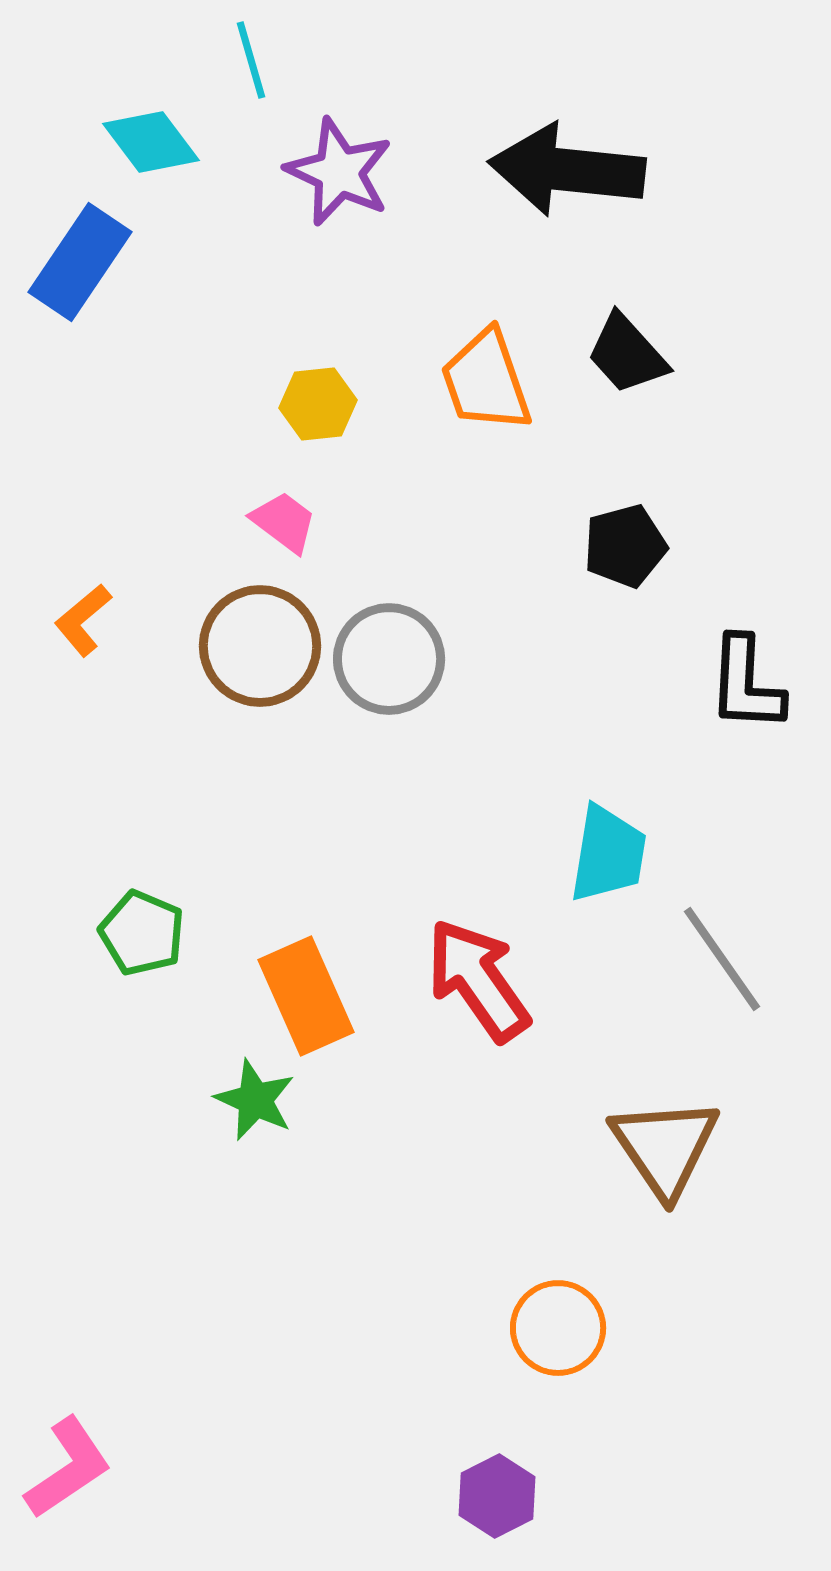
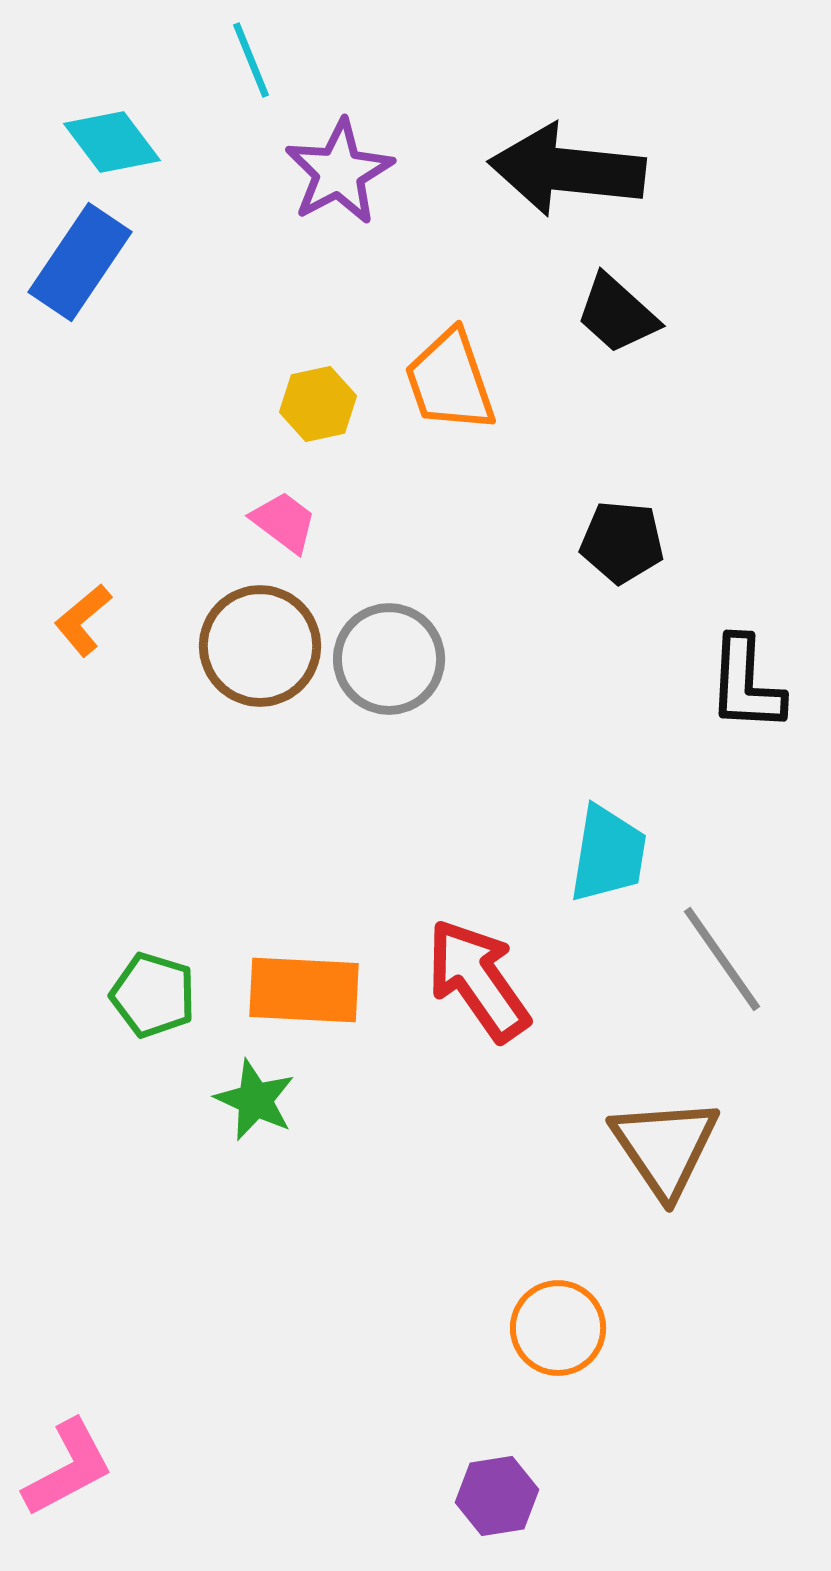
cyan line: rotated 6 degrees counterclockwise
cyan diamond: moved 39 px left
purple star: rotated 19 degrees clockwise
black trapezoid: moved 10 px left, 40 px up; rotated 6 degrees counterclockwise
orange trapezoid: moved 36 px left
yellow hexagon: rotated 6 degrees counterclockwise
black pentagon: moved 3 px left, 4 px up; rotated 20 degrees clockwise
green pentagon: moved 11 px right, 62 px down; rotated 6 degrees counterclockwise
orange rectangle: moved 2 px left, 6 px up; rotated 63 degrees counterclockwise
pink L-shape: rotated 6 degrees clockwise
purple hexagon: rotated 18 degrees clockwise
